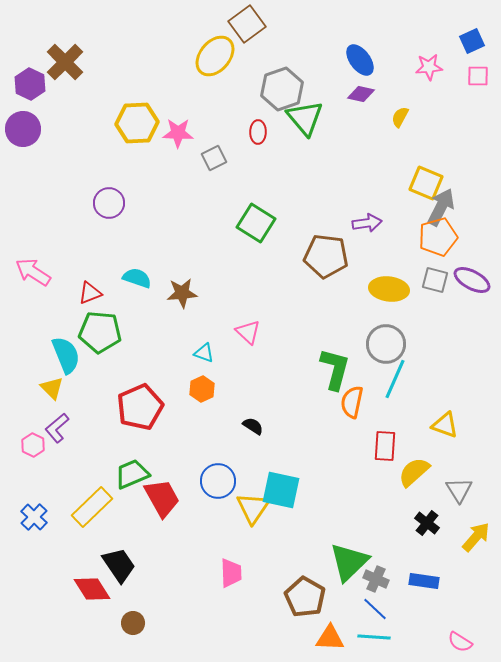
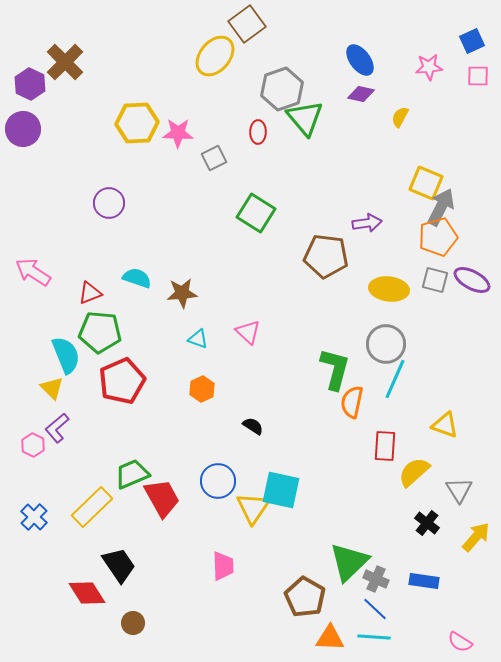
green square at (256, 223): moved 10 px up
cyan triangle at (204, 353): moved 6 px left, 14 px up
red pentagon at (140, 407): moved 18 px left, 26 px up
pink trapezoid at (231, 573): moved 8 px left, 7 px up
red diamond at (92, 589): moved 5 px left, 4 px down
